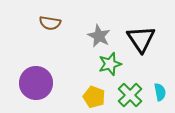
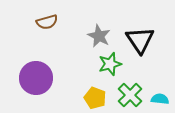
brown semicircle: moved 3 px left, 1 px up; rotated 25 degrees counterclockwise
black triangle: moved 1 px left, 1 px down
purple circle: moved 5 px up
cyan semicircle: moved 7 px down; rotated 72 degrees counterclockwise
yellow pentagon: moved 1 px right, 1 px down
